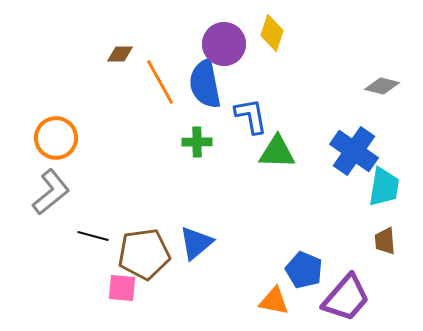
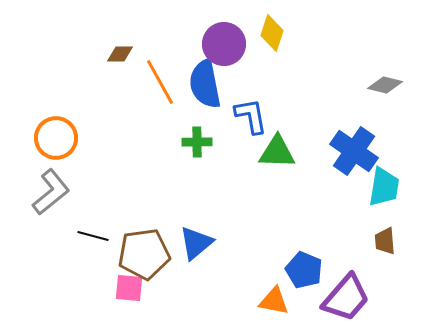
gray diamond: moved 3 px right, 1 px up
pink square: moved 7 px right
